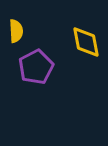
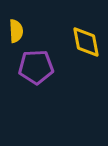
purple pentagon: rotated 24 degrees clockwise
